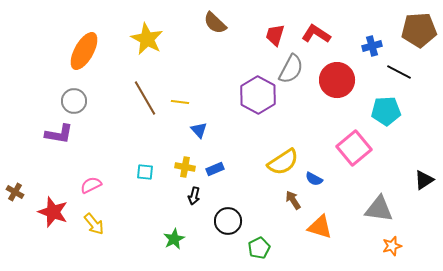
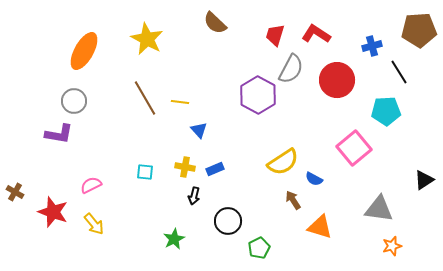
black line: rotated 30 degrees clockwise
